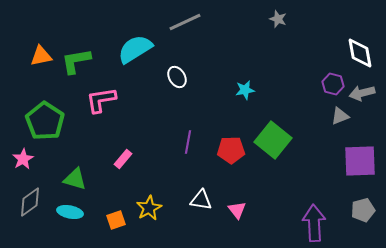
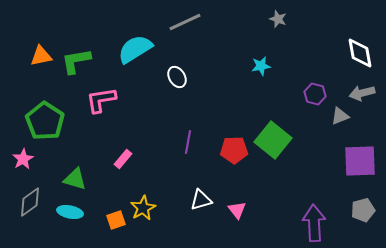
purple hexagon: moved 18 px left, 10 px down
cyan star: moved 16 px right, 24 px up
red pentagon: moved 3 px right
white triangle: rotated 25 degrees counterclockwise
yellow star: moved 6 px left
